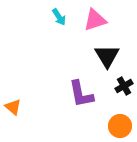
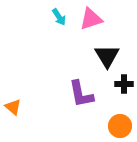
pink triangle: moved 4 px left, 1 px up
black cross: moved 2 px up; rotated 30 degrees clockwise
